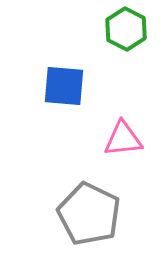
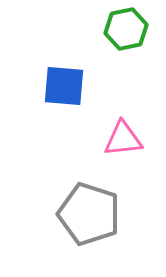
green hexagon: rotated 21 degrees clockwise
gray pentagon: rotated 8 degrees counterclockwise
